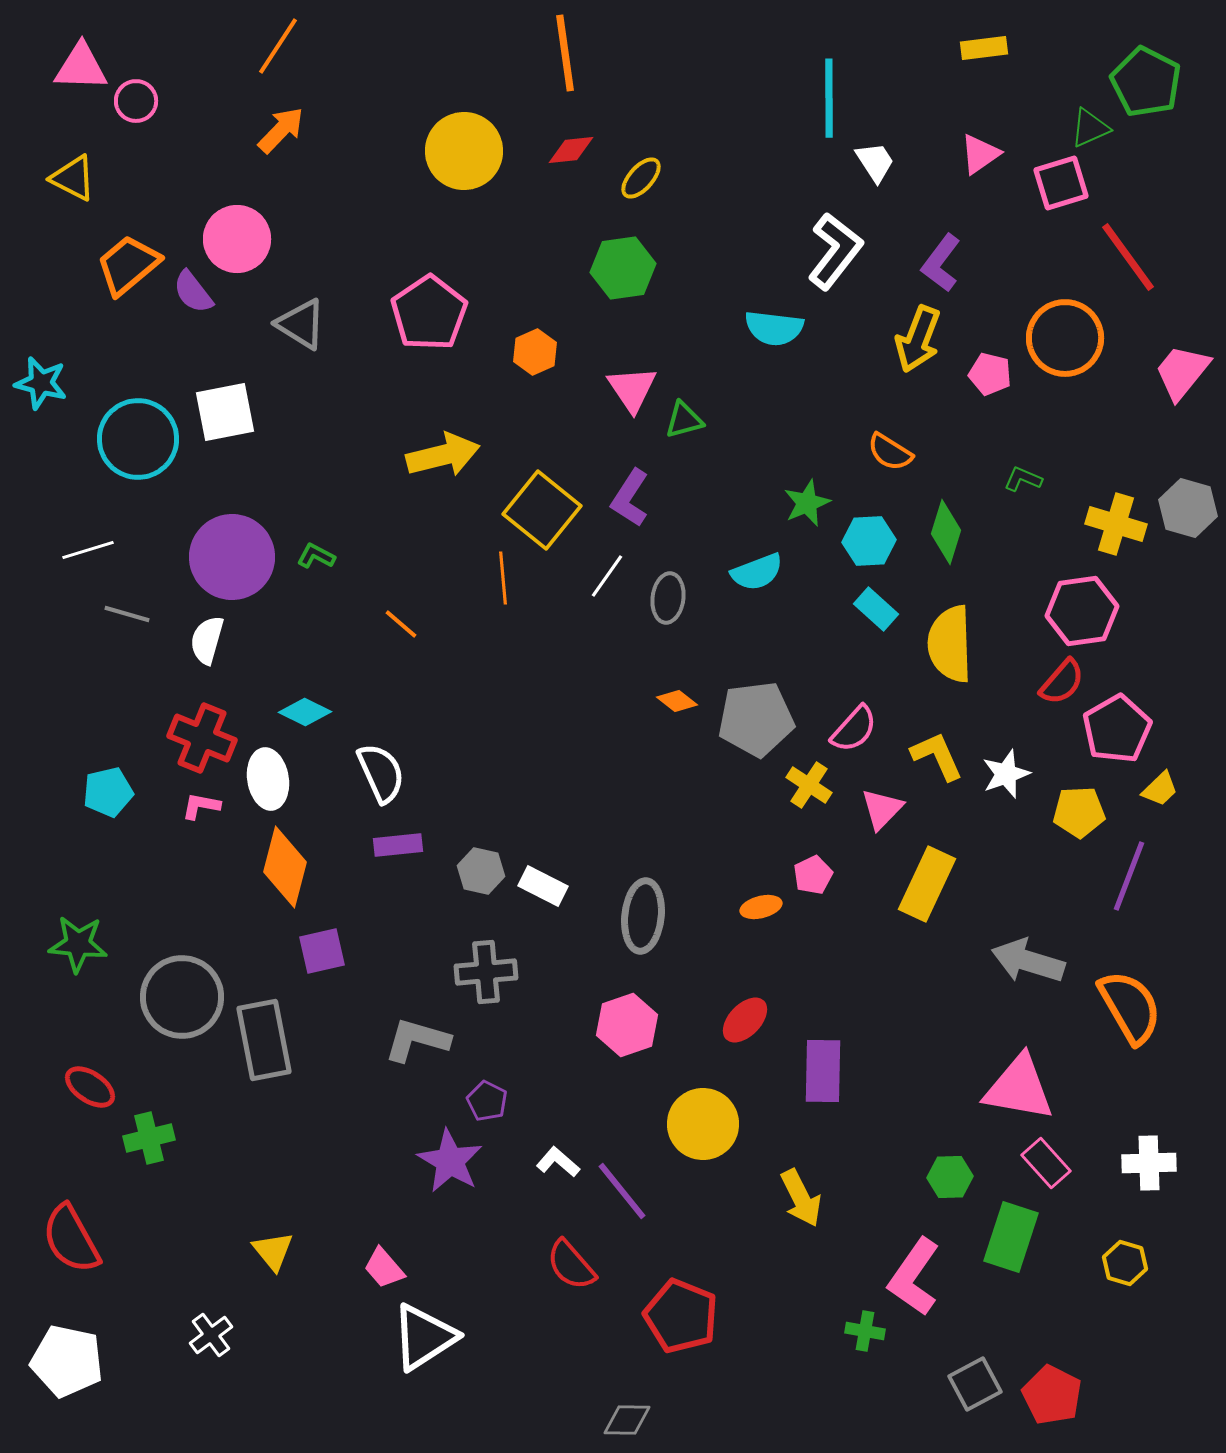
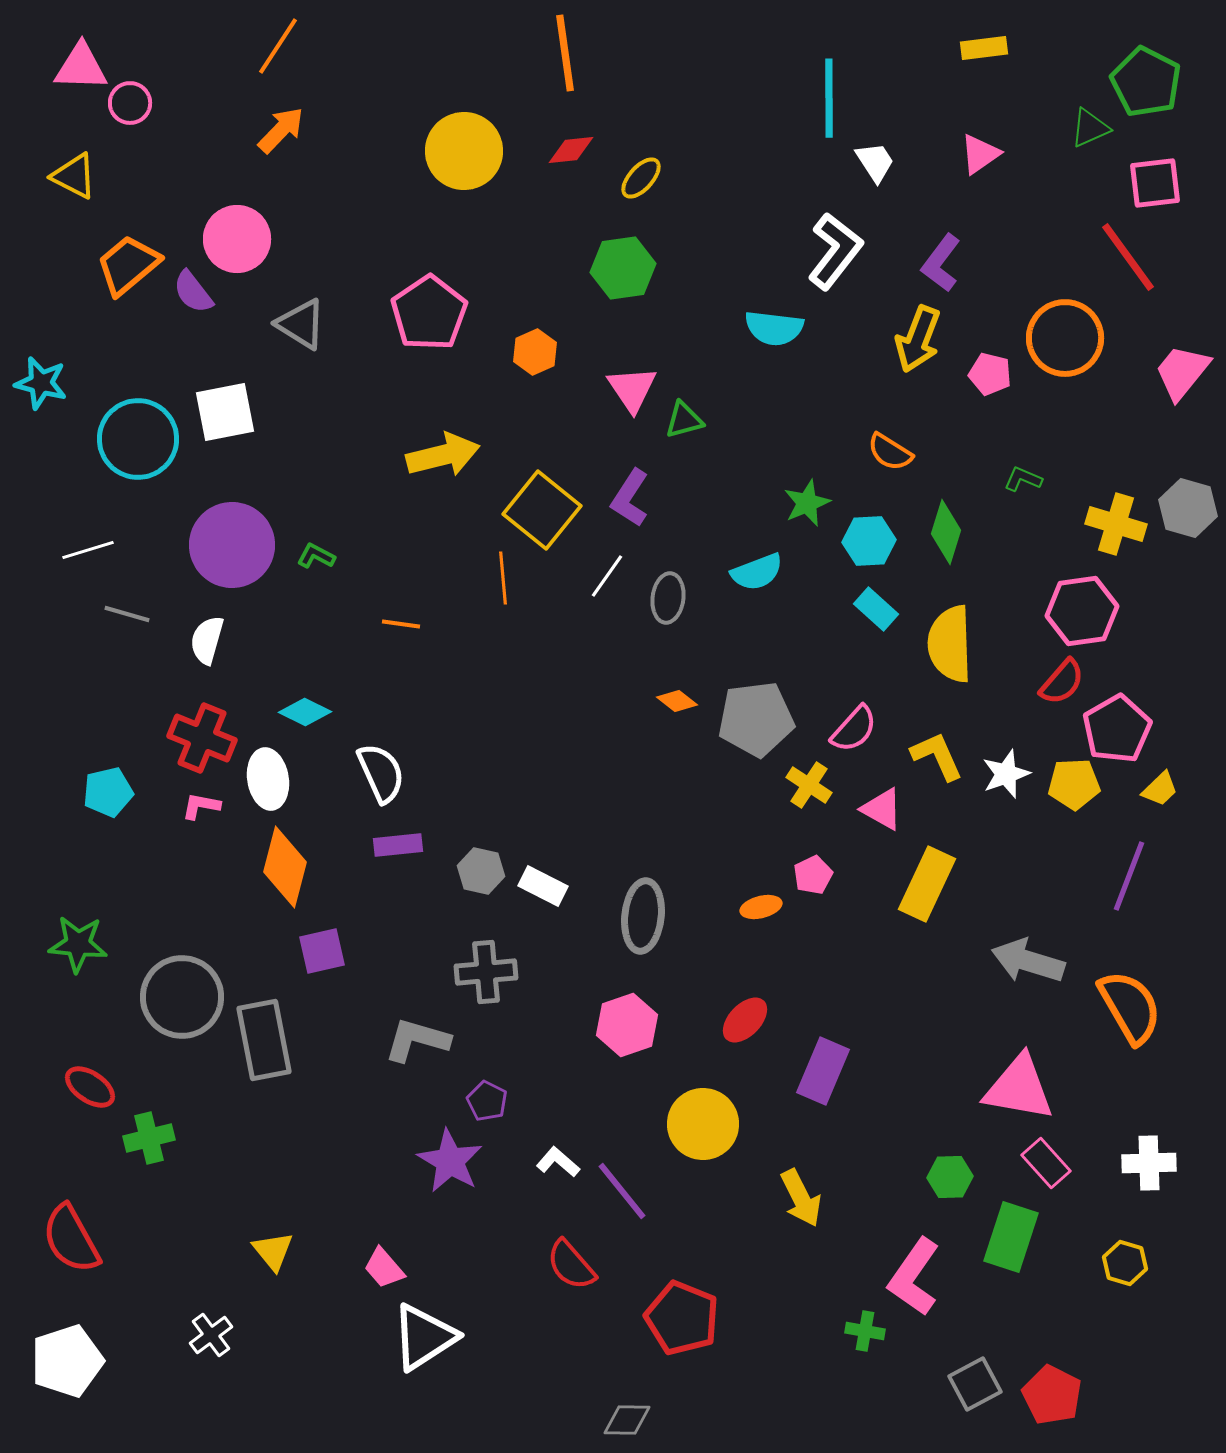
pink circle at (136, 101): moved 6 px left, 2 px down
yellow triangle at (73, 178): moved 1 px right, 2 px up
pink square at (1061, 183): moved 94 px right; rotated 10 degrees clockwise
purple circle at (232, 557): moved 12 px up
orange line at (401, 624): rotated 33 degrees counterclockwise
pink triangle at (882, 809): rotated 45 degrees counterclockwise
yellow pentagon at (1079, 812): moved 5 px left, 28 px up
purple rectangle at (823, 1071): rotated 22 degrees clockwise
red pentagon at (681, 1316): moved 1 px right, 2 px down
white pentagon at (67, 1361): rotated 30 degrees counterclockwise
